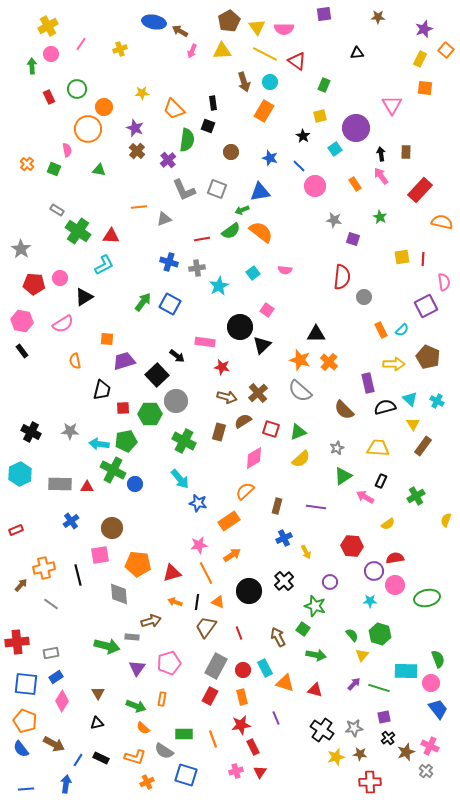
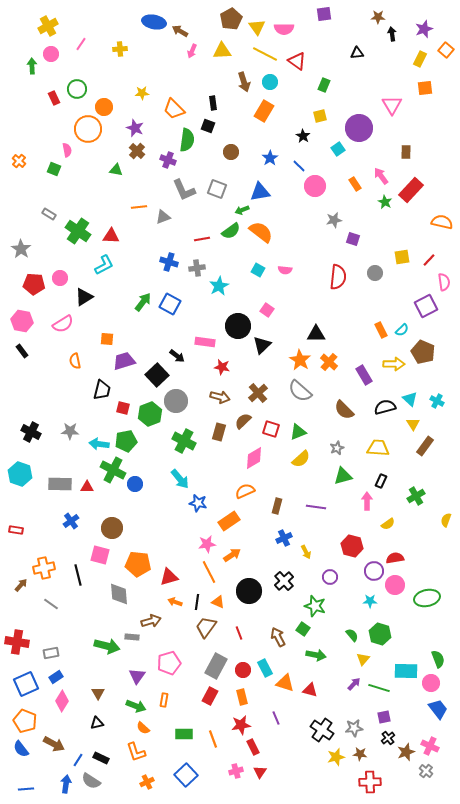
brown pentagon at (229, 21): moved 2 px right, 2 px up
yellow cross at (120, 49): rotated 16 degrees clockwise
orange square at (425, 88): rotated 14 degrees counterclockwise
red rectangle at (49, 97): moved 5 px right, 1 px down
purple circle at (356, 128): moved 3 px right
cyan square at (335, 149): moved 3 px right
black arrow at (381, 154): moved 11 px right, 120 px up
blue star at (270, 158): rotated 21 degrees clockwise
purple cross at (168, 160): rotated 28 degrees counterclockwise
orange cross at (27, 164): moved 8 px left, 3 px up
green triangle at (99, 170): moved 17 px right
red rectangle at (420, 190): moved 9 px left
gray rectangle at (57, 210): moved 8 px left, 4 px down
green star at (380, 217): moved 5 px right, 15 px up
gray triangle at (164, 219): moved 1 px left, 2 px up
gray star at (334, 220): rotated 21 degrees counterclockwise
red line at (423, 259): moved 6 px right, 1 px down; rotated 40 degrees clockwise
cyan square at (253, 273): moved 5 px right, 3 px up; rotated 24 degrees counterclockwise
red semicircle at (342, 277): moved 4 px left
gray circle at (364, 297): moved 11 px right, 24 px up
black circle at (240, 327): moved 2 px left, 1 px up
brown pentagon at (428, 357): moved 5 px left, 5 px up
orange star at (300, 360): rotated 15 degrees clockwise
purple rectangle at (368, 383): moved 4 px left, 8 px up; rotated 18 degrees counterclockwise
brown arrow at (227, 397): moved 7 px left
red square at (123, 408): rotated 16 degrees clockwise
green hexagon at (150, 414): rotated 20 degrees counterclockwise
brown semicircle at (243, 421): rotated 12 degrees counterclockwise
brown rectangle at (423, 446): moved 2 px right
cyan hexagon at (20, 474): rotated 15 degrees counterclockwise
green triangle at (343, 476): rotated 18 degrees clockwise
orange semicircle at (245, 491): rotated 18 degrees clockwise
pink arrow at (365, 497): moved 2 px right, 4 px down; rotated 60 degrees clockwise
red rectangle at (16, 530): rotated 32 degrees clockwise
pink star at (199, 545): moved 8 px right, 1 px up
red hexagon at (352, 546): rotated 10 degrees clockwise
pink square at (100, 555): rotated 24 degrees clockwise
red triangle at (172, 573): moved 3 px left, 4 px down
orange line at (206, 573): moved 3 px right, 1 px up
purple circle at (330, 582): moved 5 px up
red cross at (17, 642): rotated 15 degrees clockwise
yellow triangle at (362, 655): moved 1 px right, 4 px down
purple triangle at (137, 668): moved 8 px down
blue square at (26, 684): rotated 30 degrees counterclockwise
red triangle at (315, 690): moved 5 px left
orange rectangle at (162, 699): moved 2 px right, 1 px down
gray semicircle at (164, 751): moved 73 px left, 30 px down
orange L-shape at (135, 757): moved 1 px right, 5 px up; rotated 55 degrees clockwise
blue square at (186, 775): rotated 30 degrees clockwise
